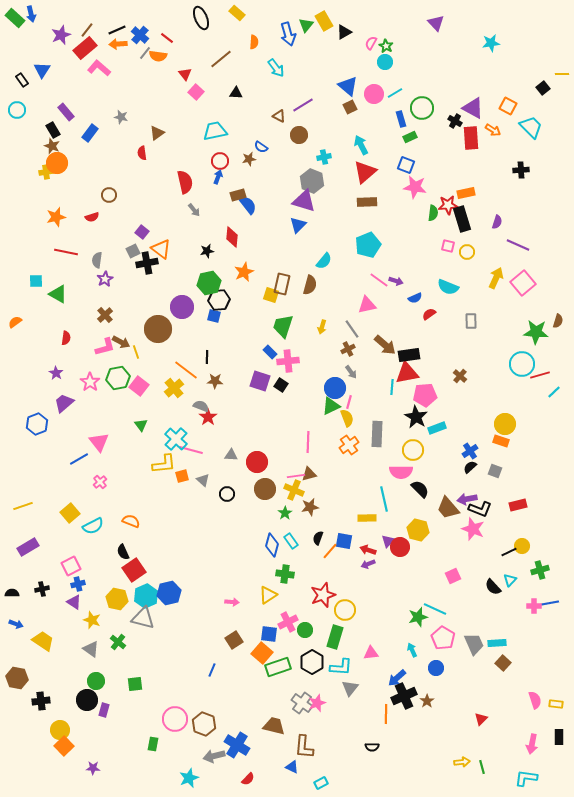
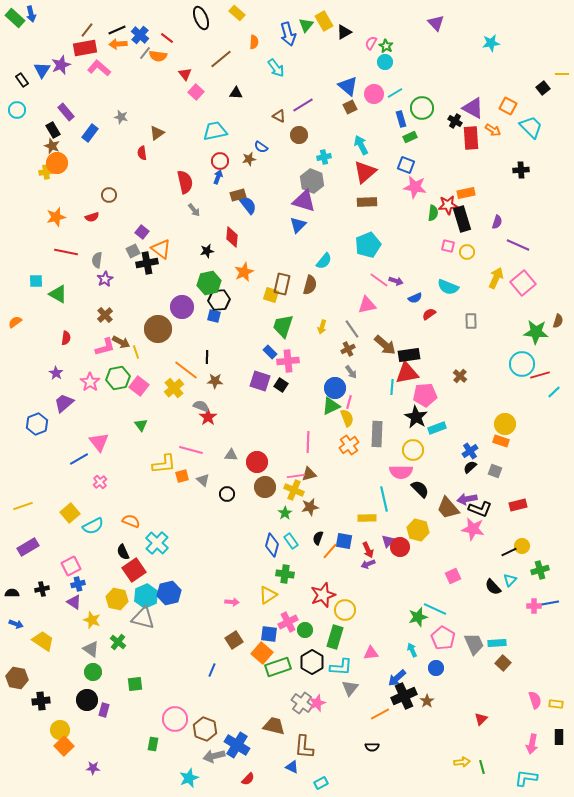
purple star at (61, 35): moved 30 px down
red rectangle at (85, 48): rotated 30 degrees clockwise
cyan cross at (176, 439): moved 19 px left, 104 px down
brown circle at (265, 489): moved 2 px up
pink star at (473, 529): rotated 10 degrees counterclockwise
red arrow at (368, 550): rotated 133 degrees counterclockwise
green circle at (96, 681): moved 3 px left, 9 px up
orange line at (386, 714): moved 6 px left; rotated 60 degrees clockwise
brown hexagon at (204, 724): moved 1 px right, 5 px down
